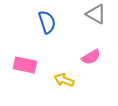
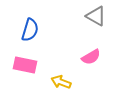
gray triangle: moved 2 px down
blue semicircle: moved 17 px left, 8 px down; rotated 35 degrees clockwise
yellow arrow: moved 3 px left, 2 px down
